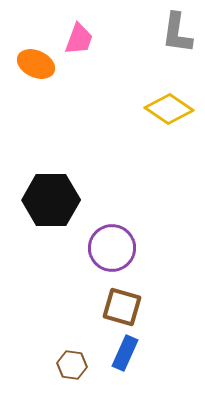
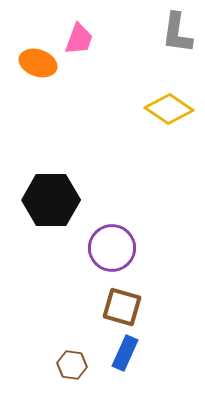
orange ellipse: moved 2 px right, 1 px up; rotated 6 degrees counterclockwise
